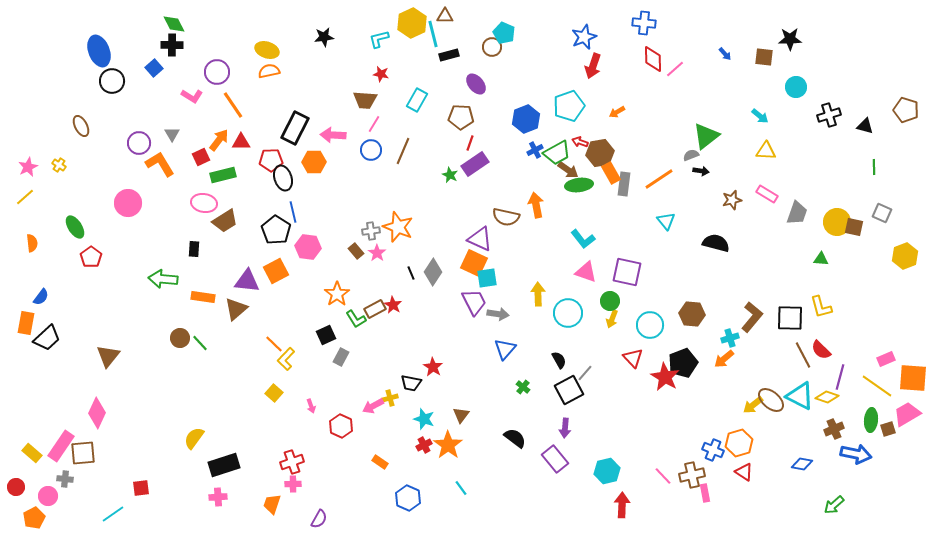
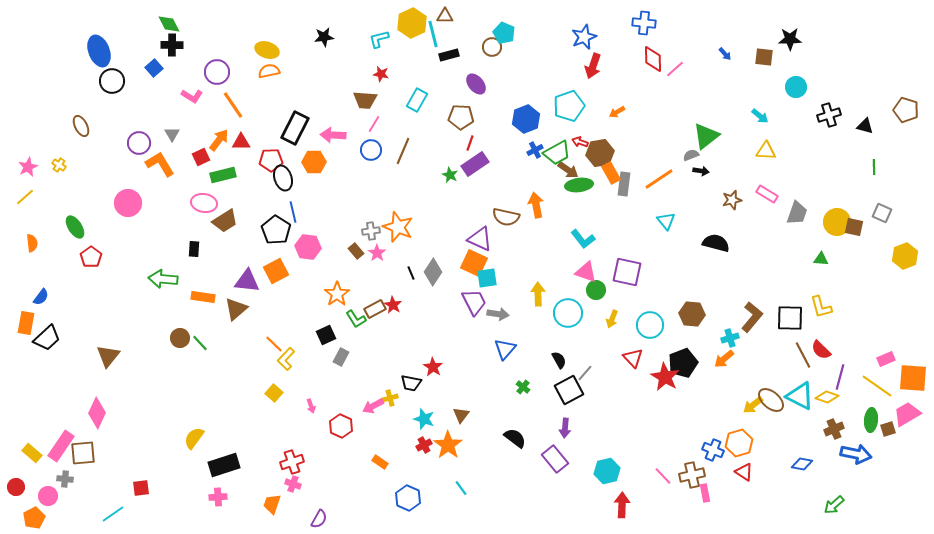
green diamond at (174, 24): moved 5 px left
green circle at (610, 301): moved 14 px left, 11 px up
pink cross at (293, 484): rotated 21 degrees clockwise
